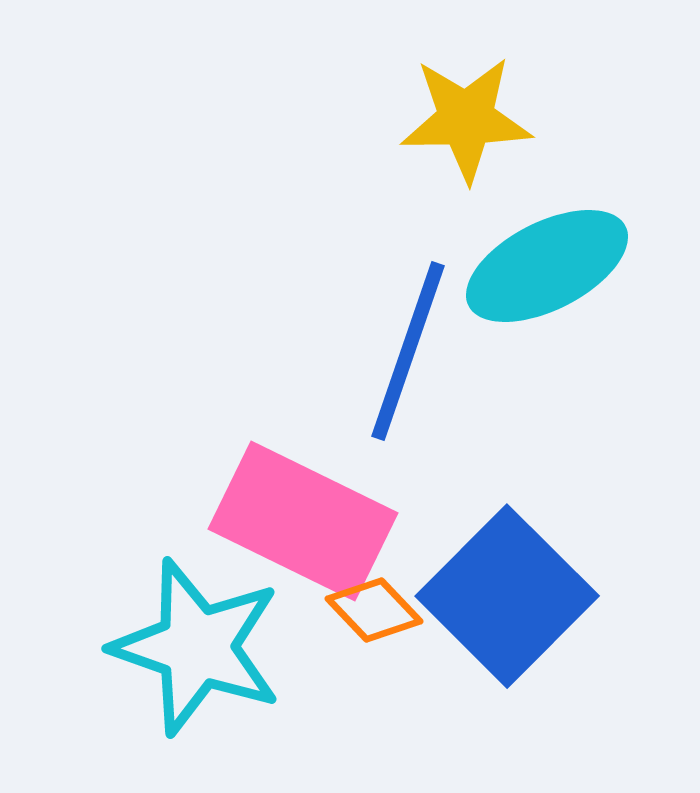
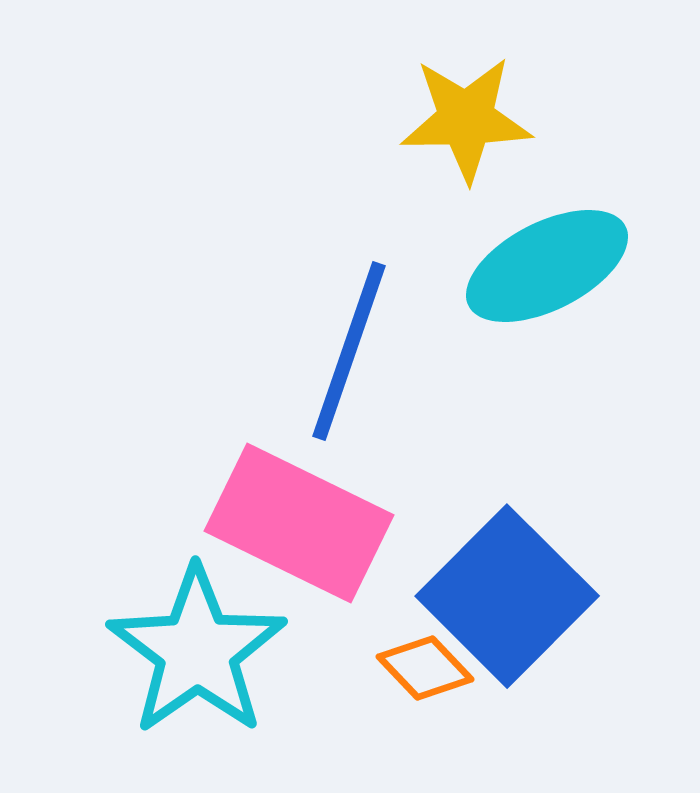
blue line: moved 59 px left
pink rectangle: moved 4 px left, 2 px down
orange diamond: moved 51 px right, 58 px down
cyan star: moved 4 px down; rotated 18 degrees clockwise
